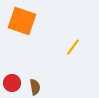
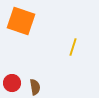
orange square: moved 1 px left
yellow line: rotated 18 degrees counterclockwise
